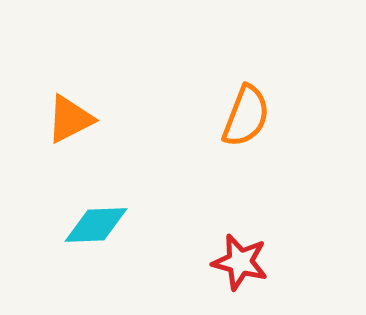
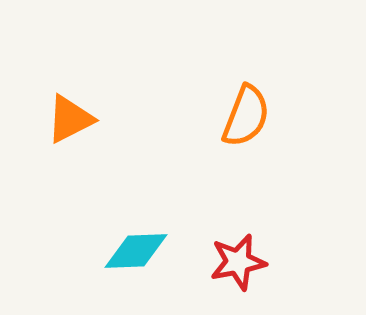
cyan diamond: moved 40 px right, 26 px down
red star: moved 2 px left; rotated 26 degrees counterclockwise
